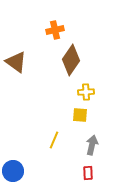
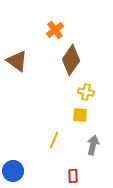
orange cross: rotated 24 degrees counterclockwise
brown triangle: moved 1 px right, 1 px up
yellow cross: rotated 14 degrees clockwise
gray arrow: moved 1 px right
red rectangle: moved 15 px left, 3 px down
